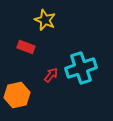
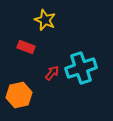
red arrow: moved 1 px right, 2 px up
orange hexagon: moved 2 px right
